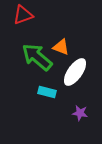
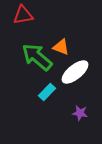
red triangle: rotated 10 degrees clockwise
white ellipse: rotated 16 degrees clockwise
cyan rectangle: rotated 60 degrees counterclockwise
